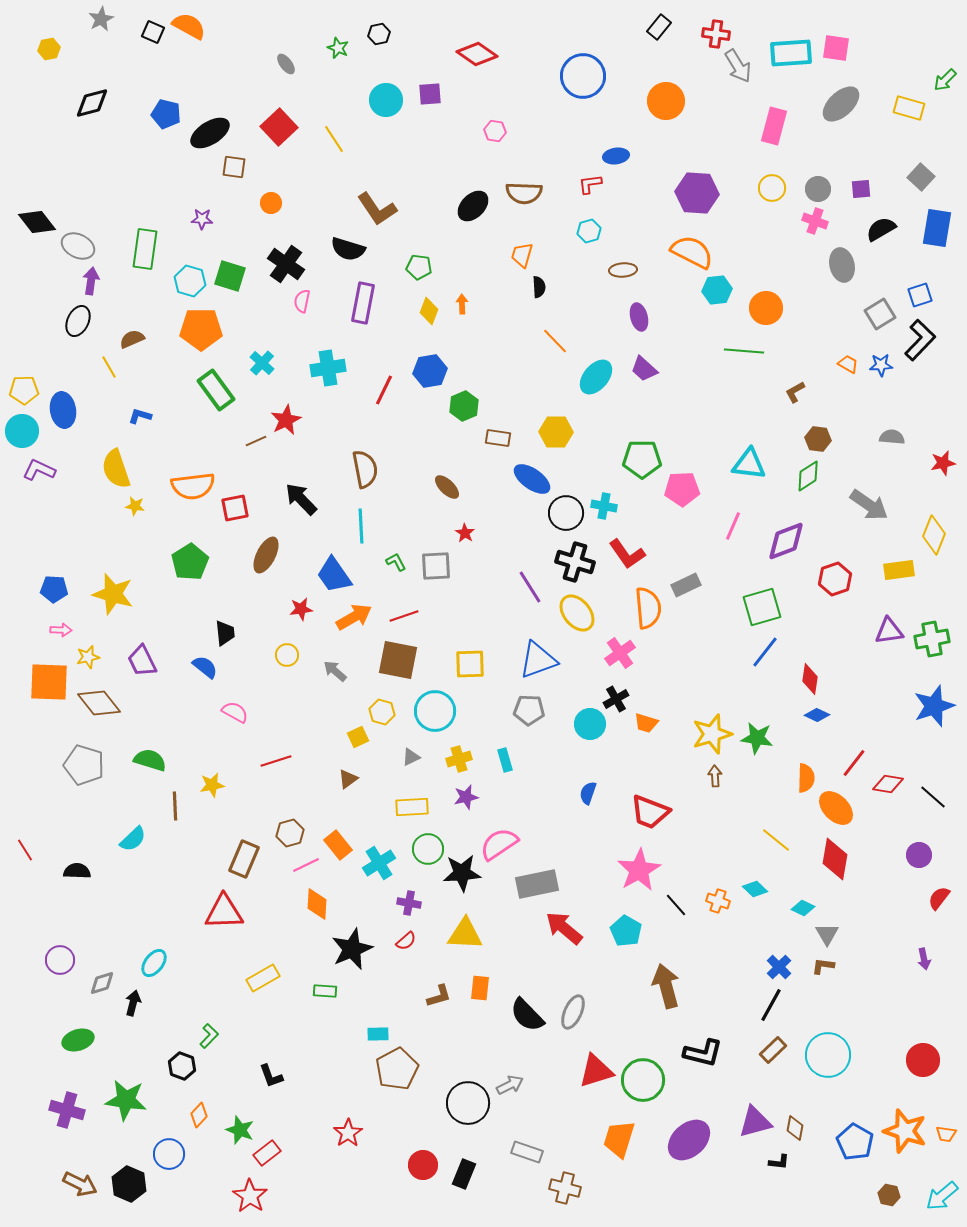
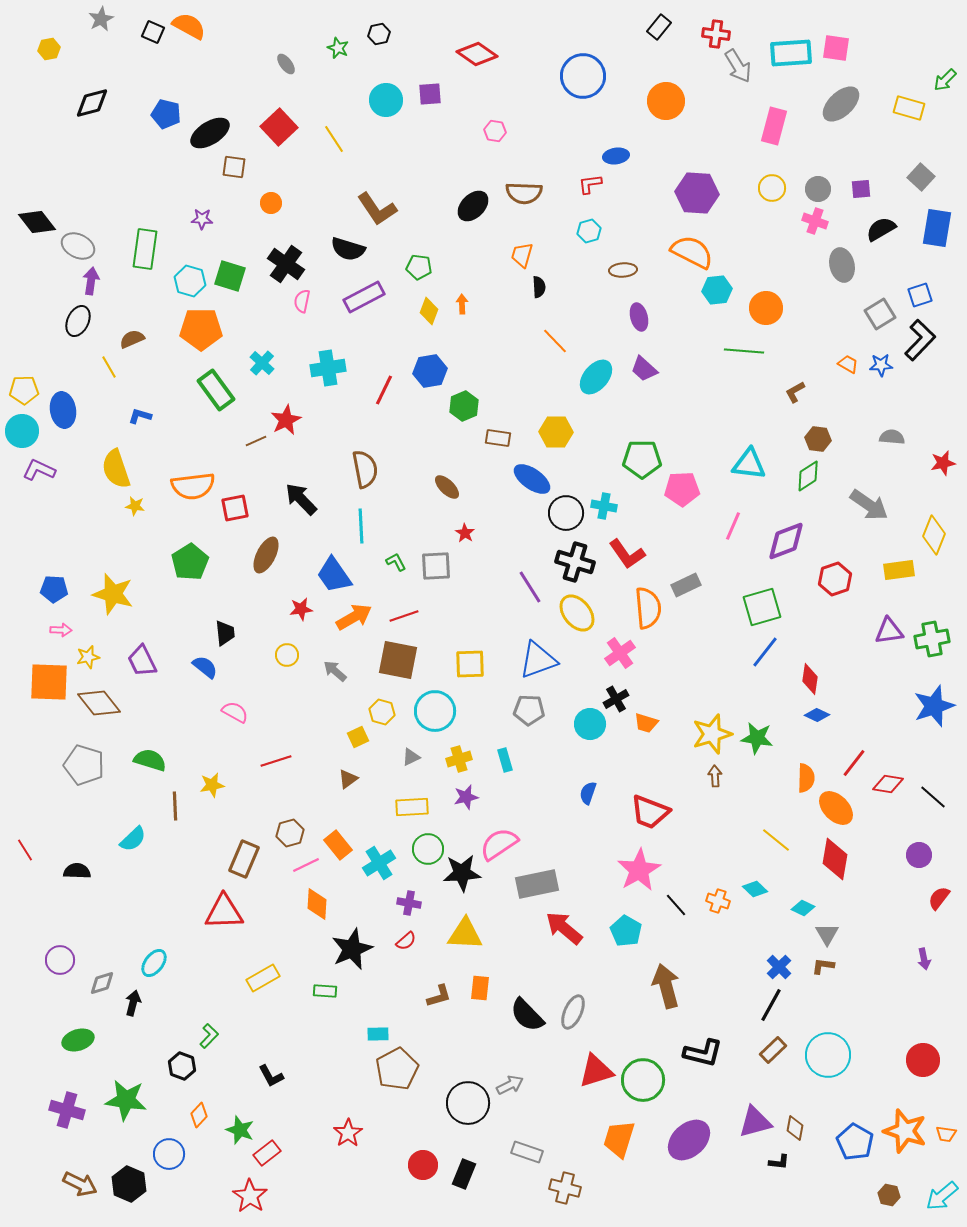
purple rectangle at (363, 303): moved 1 px right, 6 px up; rotated 51 degrees clockwise
black L-shape at (271, 1076): rotated 8 degrees counterclockwise
